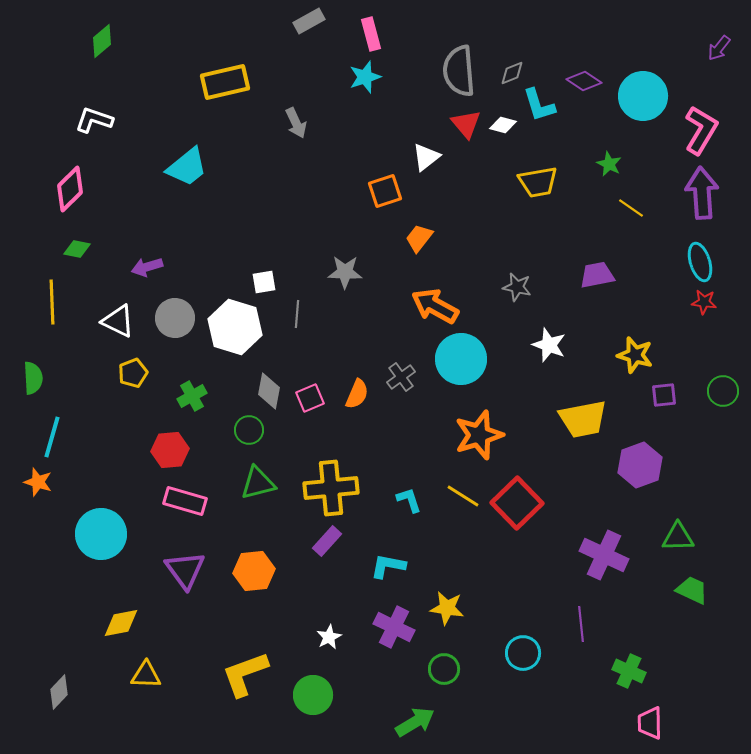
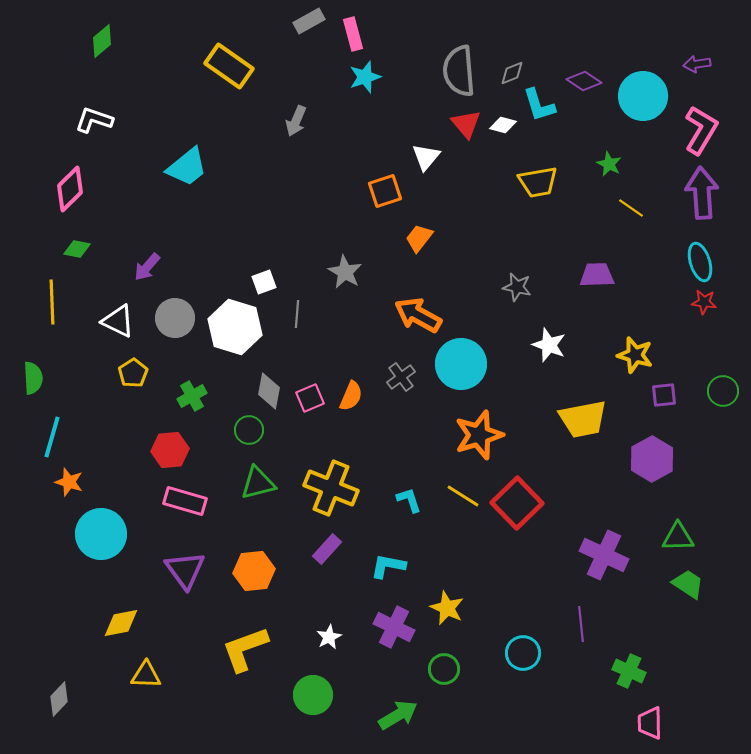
pink rectangle at (371, 34): moved 18 px left
purple arrow at (719, 48): moved 22 px left, 16 px down; rotated 44 degrees clockwise
yellow rectangle at (225, 82): moved 4 px right, 16 px up; rotated 48 degrees clockwise
gray arrow at (296, 123): moved 2 px up; rotated 48 degrees clockwise
white triangle at (426, 157): rotated 12 degrees counterclockwise
purple arrow at (147, 267): rotated 32 degrees counterclockwise
gray star at (345, 272): rotated 28 degrees clockwise
purple trapezoid at (597, 275): rotated 9 degrees clockwise
white square at (264, 282): rotated 10 degrees counterclockwise
orange arrow at (435, 306): moved 17 px left, 9 px down
cyan circle at (461, 359): moved 5 px down
yellow pentagon at (133, 373): rotated 12 degrees counterclockwise
orange semicircle at (357, 394): moved 6 px left, 2 px down
purple hexagon at (640, 465): moved 12 px right, 6 px up; rotated 9 degrees counterclockwise
orange star at (38, 482): moved 31 px right
yellow cross at (331, 488): rotated 28 degrees clockwise
purple rectangle at (327, 541): moved 8 px down
green trapezoid at (692, 590): moved 4 px left, 6 px up; rotated 8 degrees clockwise
yellow star at (447, 608): rotated 16 degrees clockwise
yellow L-shape at (245, 674): moved 25 px up
gray diamond at (59, 692): moved 7 px down
green arrow at (415, 722): moved 17 px left, 7 px up
